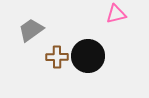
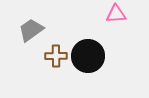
pink triangle: rotated 10 degrees clockwise
brown cross: moved 1 px left, 1 px up
